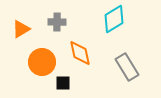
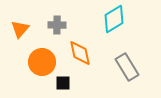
gray cross: moved 3 px down
orange triangle: moved 1 px left; rotated 18 degrees counterclockwise
